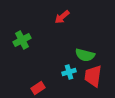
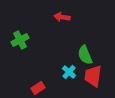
red arrow: rotated 49 degrees clockwise
green cross: moved 2 px left
green semicircle: rotated 54 degrees clockwise
cyan cross: rotated 32 degrees counterclockwise
